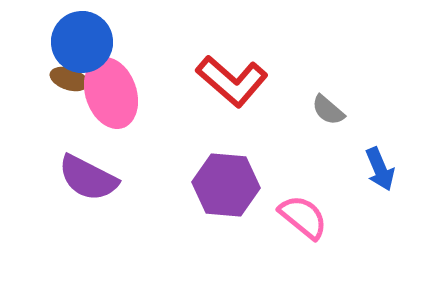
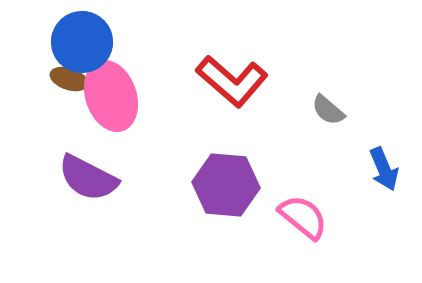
pink ellipse: moved 3 px down
blue arrow: moved 4 px right
